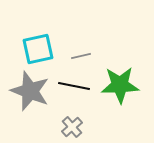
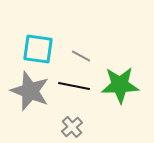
cyan square: rotated 20 degrees clockwise
gray line: rotated 42 degrees clockwise
